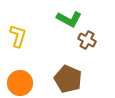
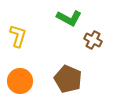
green L-shape: moved 1 px up
brown cross: moved 6 px right
orange circle: moved 2 px up
